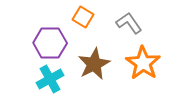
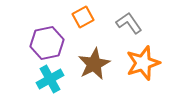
orange square: rotated 30 degrees clockwise
purple hexagon: moved 3 px left; rotated 12 degrees counterclockwise
orange star: rotated 20 degrees clockwise
